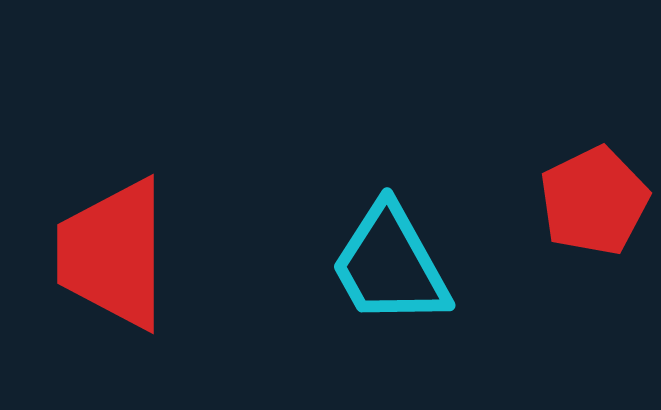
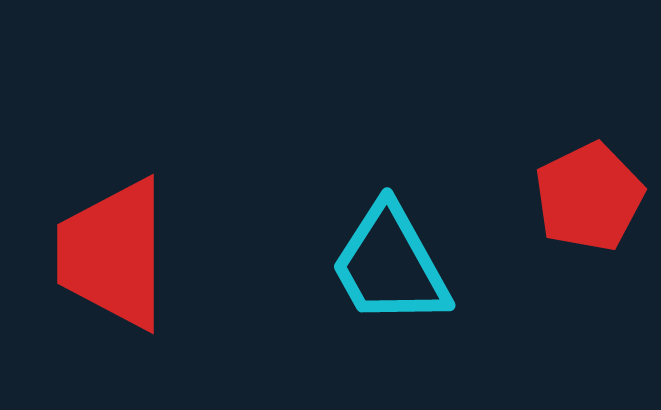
red pentagon: moved 5 px left, 4 px up
